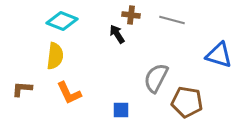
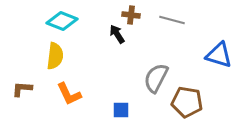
orange L-shape: moved 1 px down
